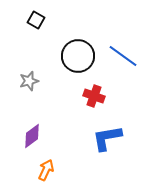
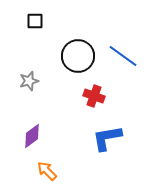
black square: moved 1 px left, 1 px down; rotated 30 degrees counterclockwise
orange arrow: moved 1 px right, 1 px down; rotated 70 degrees counterclockwise
